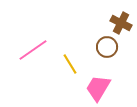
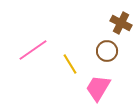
brown circle: moved 4 px down
